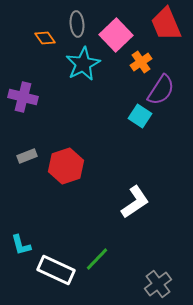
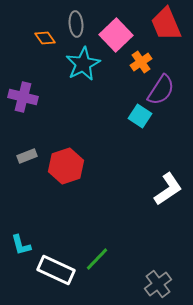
gray ellipse: moved 1 px left
white L-shape: moved 33 px right, 13 px up
